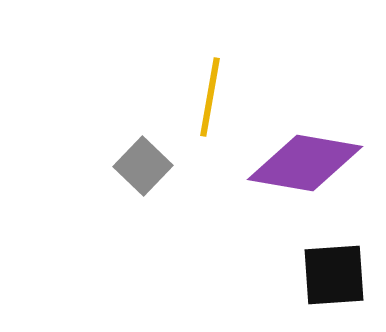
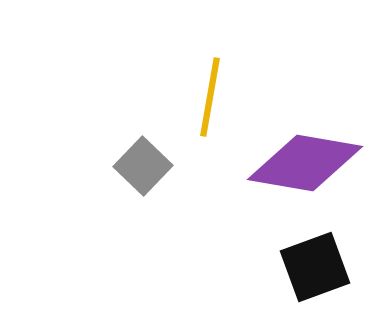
black square: moved 19 px left, 8 px up; rotated 16 degrees counterclockwise
